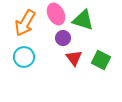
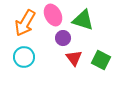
pink ellipse: moved 3 px left, 1 px down
